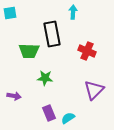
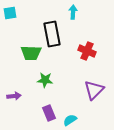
green trapezoid: moved 2 px right, 2 px down
green star: moved 2 px down
purple arrow: rotated 16 degrees counterclockwise
cyan semicircle: moved 2 px right, 2 px down
